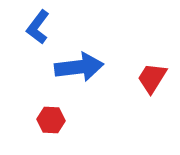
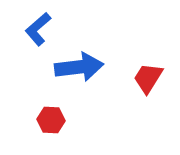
blue L-shape: moved 2 px down; rotated 12 degrees clockwise
red trapezoid: moved 4 px left
